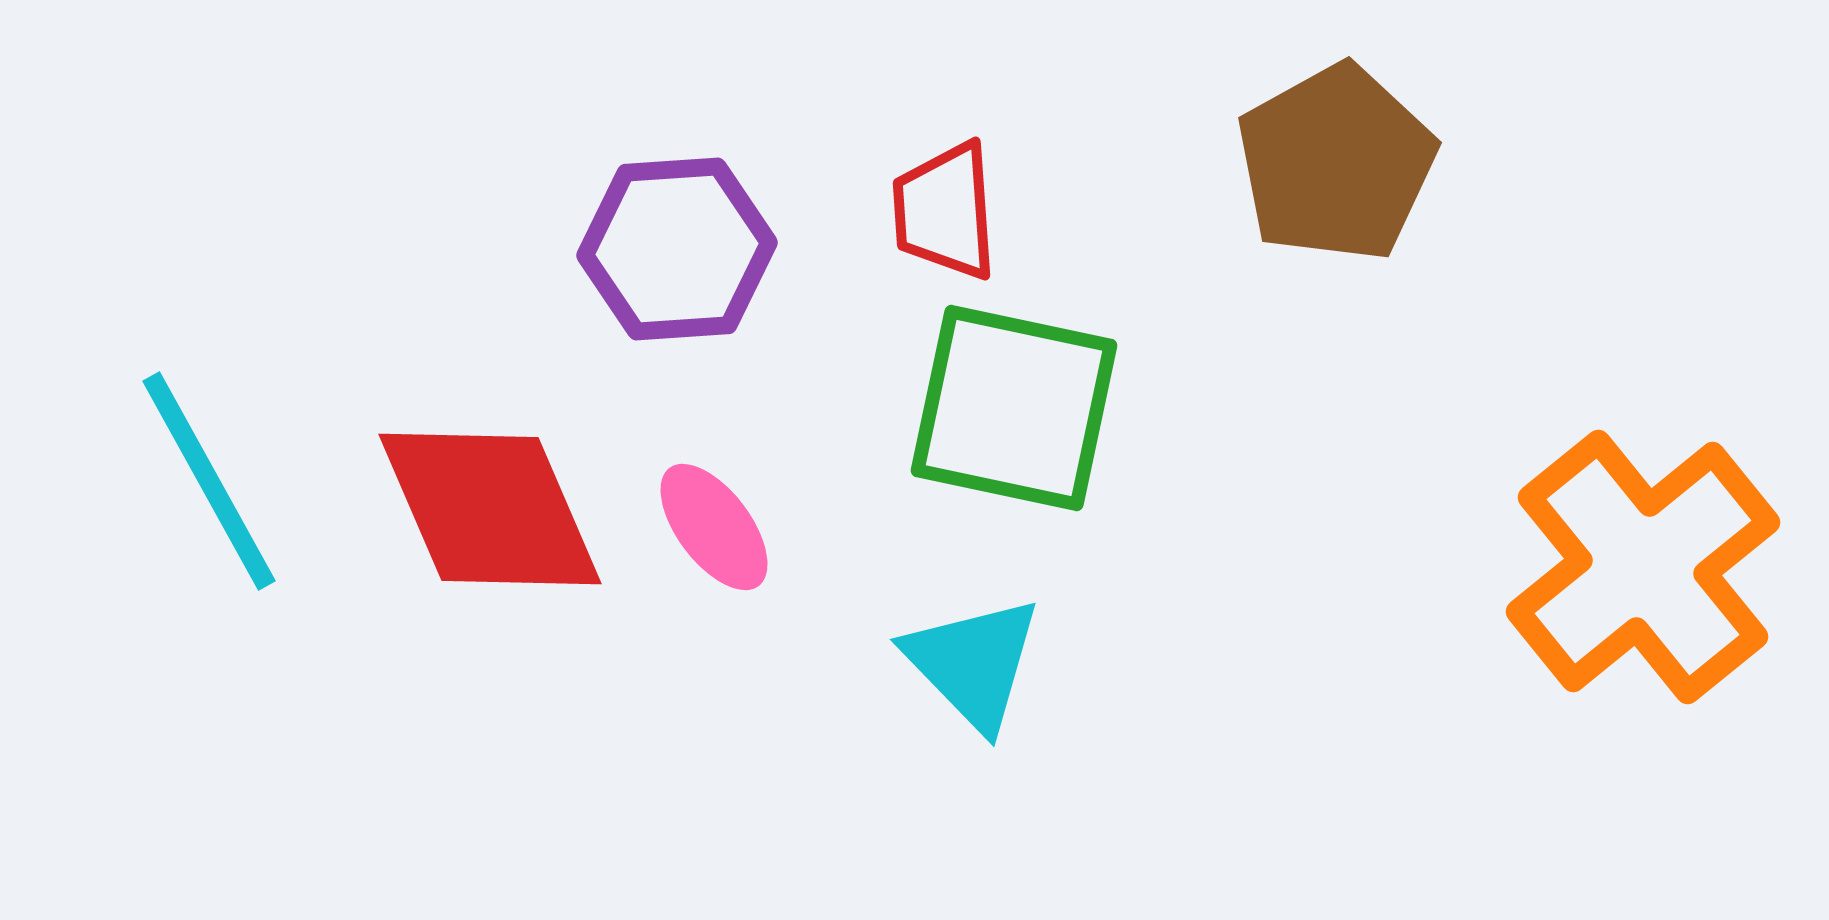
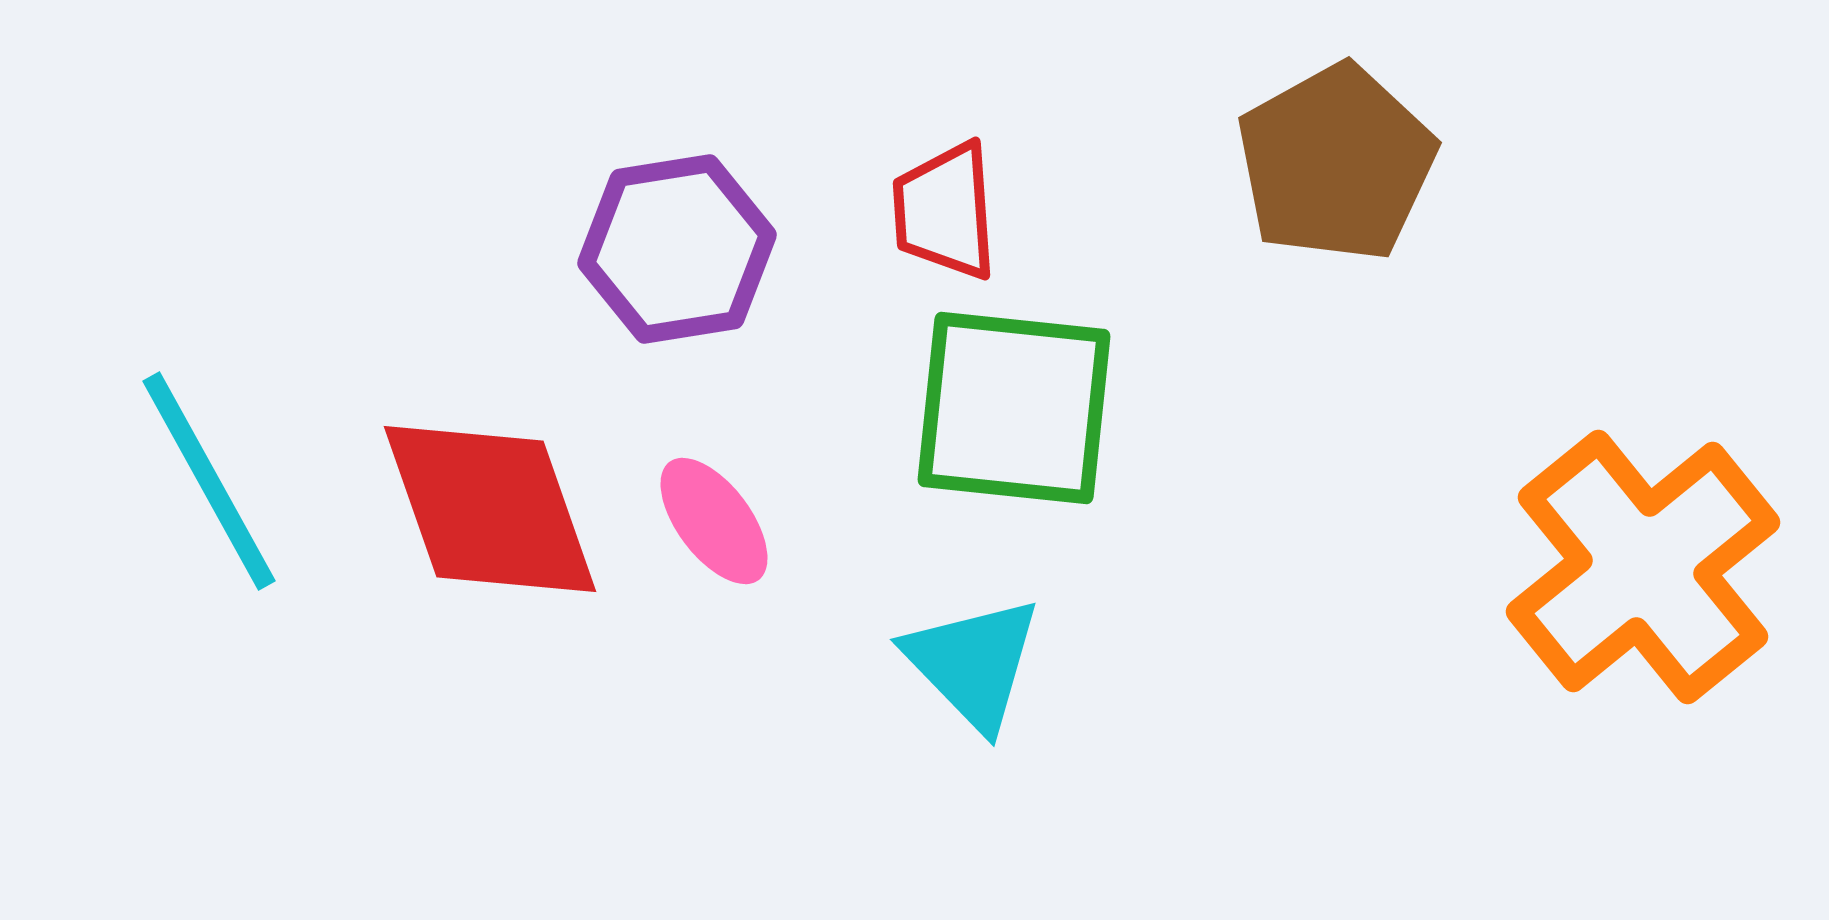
purple hexagon: rotated 5 degrees counterclockwise
green square: rotated 6 degrees counterclockwise
red diamond: rotated 4 degrees clockwise
pink ellipse: moved 6 px up
